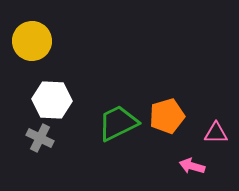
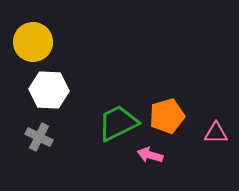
yellow circle: moved 1 px right, 1 px down
white hexagon: moved 3 px left, 10 px up
gray cross: moved 1 px left, 1 px up
pink arrow: moved 42 px left, 11 px up
